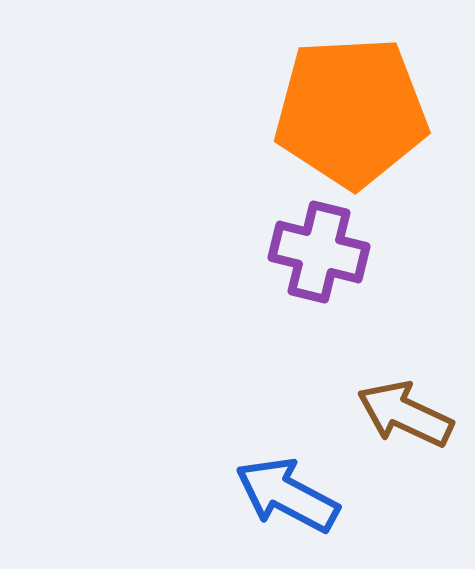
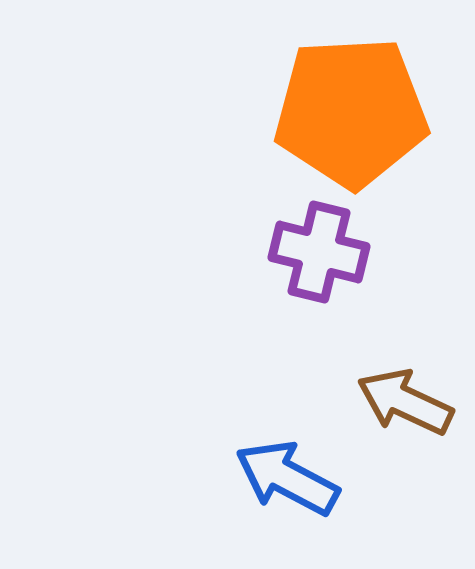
brown arrow: moved 12 px up
blue arrow: moved 17 px up
